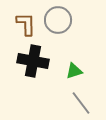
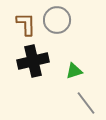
gray circle: moved 1 px left
black cross: rotated 24 degrees counterclockwise
gray line: moved 5 px right
